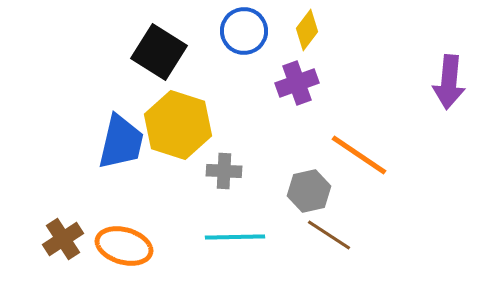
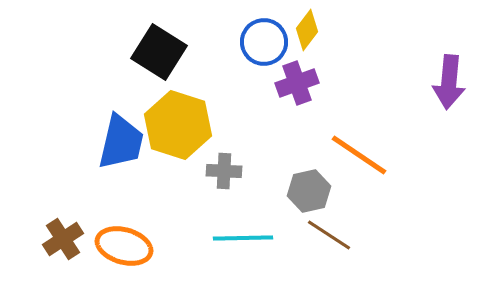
blue circle: moved 20 px right, 11 px down
cyan line: moved 8 px right, 1 px down
